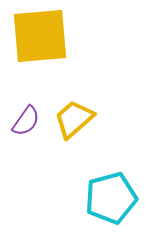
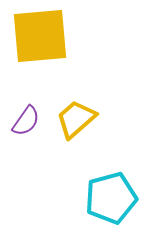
yellow trapezoid: moved 2 px right
